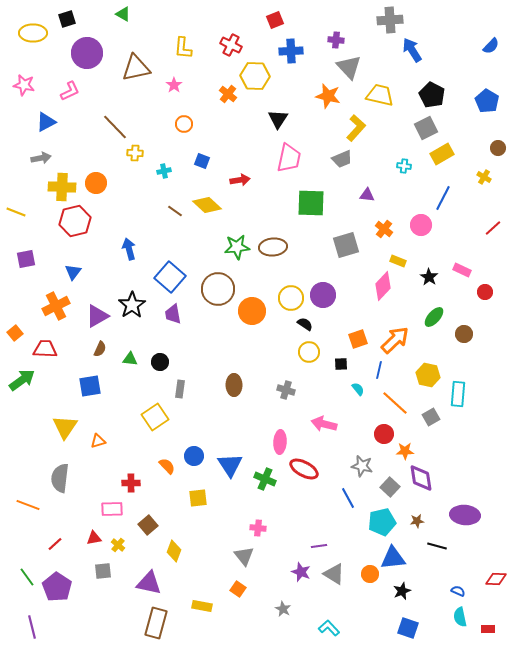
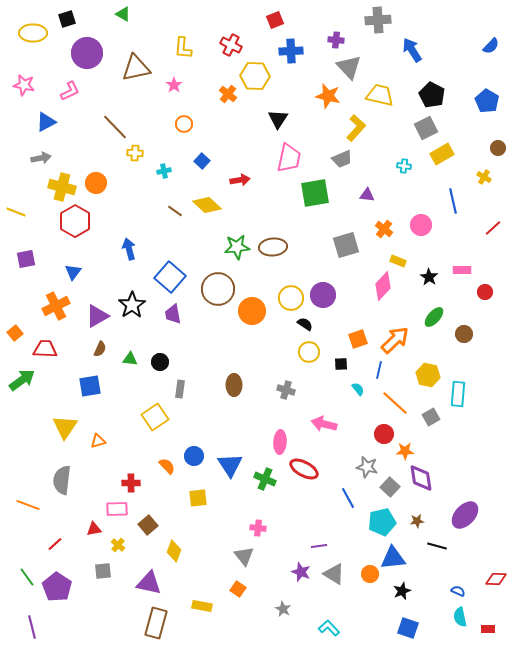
gray cross at (390, 20): moved 12 px left
blue square at (202, 161): rotated 21 degrees clockwise
yellow cross at (62, 187): rotated 12 degrees clockwise
blue line at (443, 198): moved 10 px right, 3 px down; rotated 40 degrees counterclockwise
green square at (311, 203): moved 4 px right, 10 px up; rotated 12 degrees counterclockwise
red hexagon at (75, 221): rotated 16 degrees counterclockwise
pink rectangle at (462, 270): rotated 24 degrees counterclockwise
gray star at (362, 466): moved 5 px right, 1 px down
gray semicircle at (60, 478): moved 2 px right, 2 px down
pink rectangle at (112, 509): moved 5 px right
purple ellipse at (465, 515): rotated 52 degrees counterclockwise
red triangle at (94, 538): moved 9 px up
